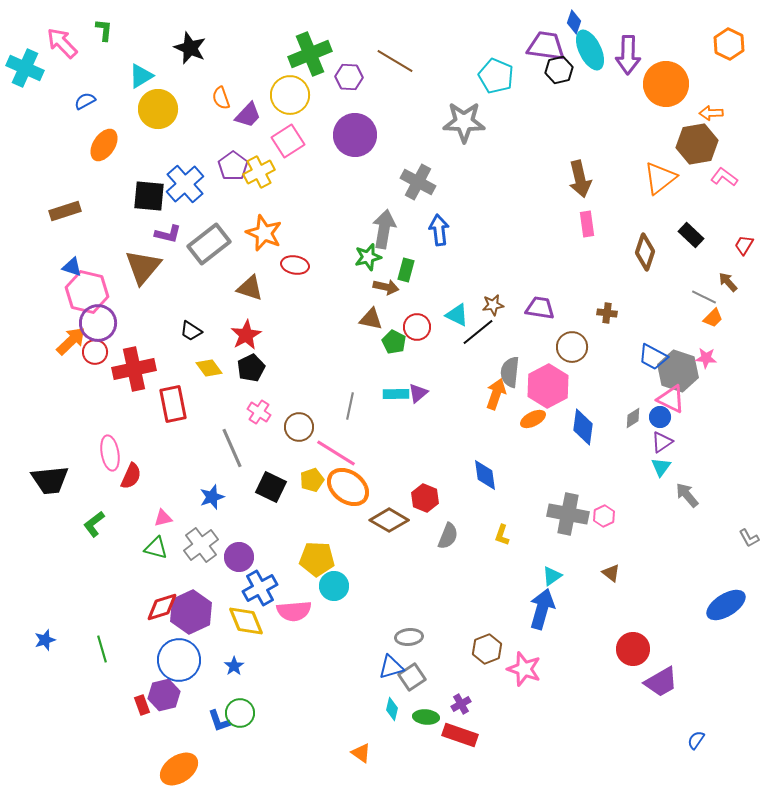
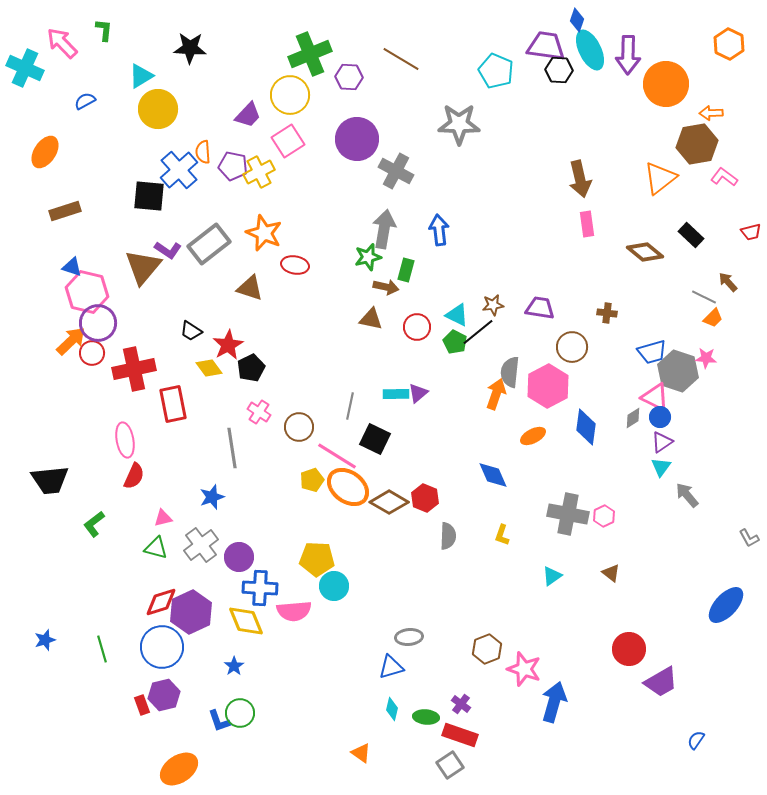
blue diamond at (574, 22): moved 3 px right, 2 px up
black star at (190, 48): rotated 20 degrees counterclockwise
brown line at (395, 61): moved 6 px right, 2 px up
black hexagon at (559, 70): rotated 16 degrees clockwise
cyan pentagon at (496, 76): moved 5 px up
orange semicircle at (221, 98): moved 18 px left, 54 px down; rotated 15 degrees clockwise
gray star at (464, 122): moved 5 px left, 2 px down
purple circle at (355, 135): moved 2 px right, 4 px down
orange ellipse at (104, 145): moved 59 px left, 7 px down
purple pentagon at (233, 166): rotated 24 degrees counterclockwise
gray cross at (418, 182): moved 22 px left, 11 px up
blue cross at (185, 184): moved 6 px left, 14 px up
purple L-shape at (168, 234): moved 16 px down; rotated 20 degrees clockwise
red trapezoid at (744, 245): moved 7 px right, 13 px up; rotated 135 degrees counterclockwise
brown diamond at (645, 252): rotated 69 degrees counterclockwise
red star at (246, 335): moved 18 px left, 10 px down
green pentagon at (394, 342): moved 61 px right
red circle at (95, 352): moved 3 px left, 1 px down
blue trapezoid at (653, 357): moved 1 px left, 5 px up; rotated 44 degrees counterclockwise
pink triangle at (671, 399): moved 16 px left, 2 px up
orange ellipse at (533, 419): moved 17 px down
blue diamond at (583, 427): moved 3 px right
gray line at (232, 448): rotated 15 degrees clockwise
pink ellipse at (110, 453): moved 15 px right, 13 px up
pink line at (336, 453): moved 1 px right, 3 px down
blue diamond at (485, 475): moved 8 px right; rotated 16 degrees counterclockwise
red semicircle at (131, 476): moved 3 px right
black square at (271, 487): moved 104 px right, 48 px up
brown diamond at (389, 520): moved 18 px up
gray semicircle at (448, 536): rotated 20 degrees counterclockwise
blue cross at (260, 588): rotated 32 degrees clockwise
blue ellipse at (726, 605): rotated 15 degrees counterclockwise
red diamond at (162, 607): moved 1 px left, 5 px up
blue arrow at (542, 609): moved 12 px right, 93 px down
red circle at (633, 649): moved 4 px left
blue circle at (179, 660): moved 17 px left, 13 px up
gray square at (412, 677): moved 38 px right, 88 px down
purple cross at (461, 704): rotated 24 degrees counterclockwise
